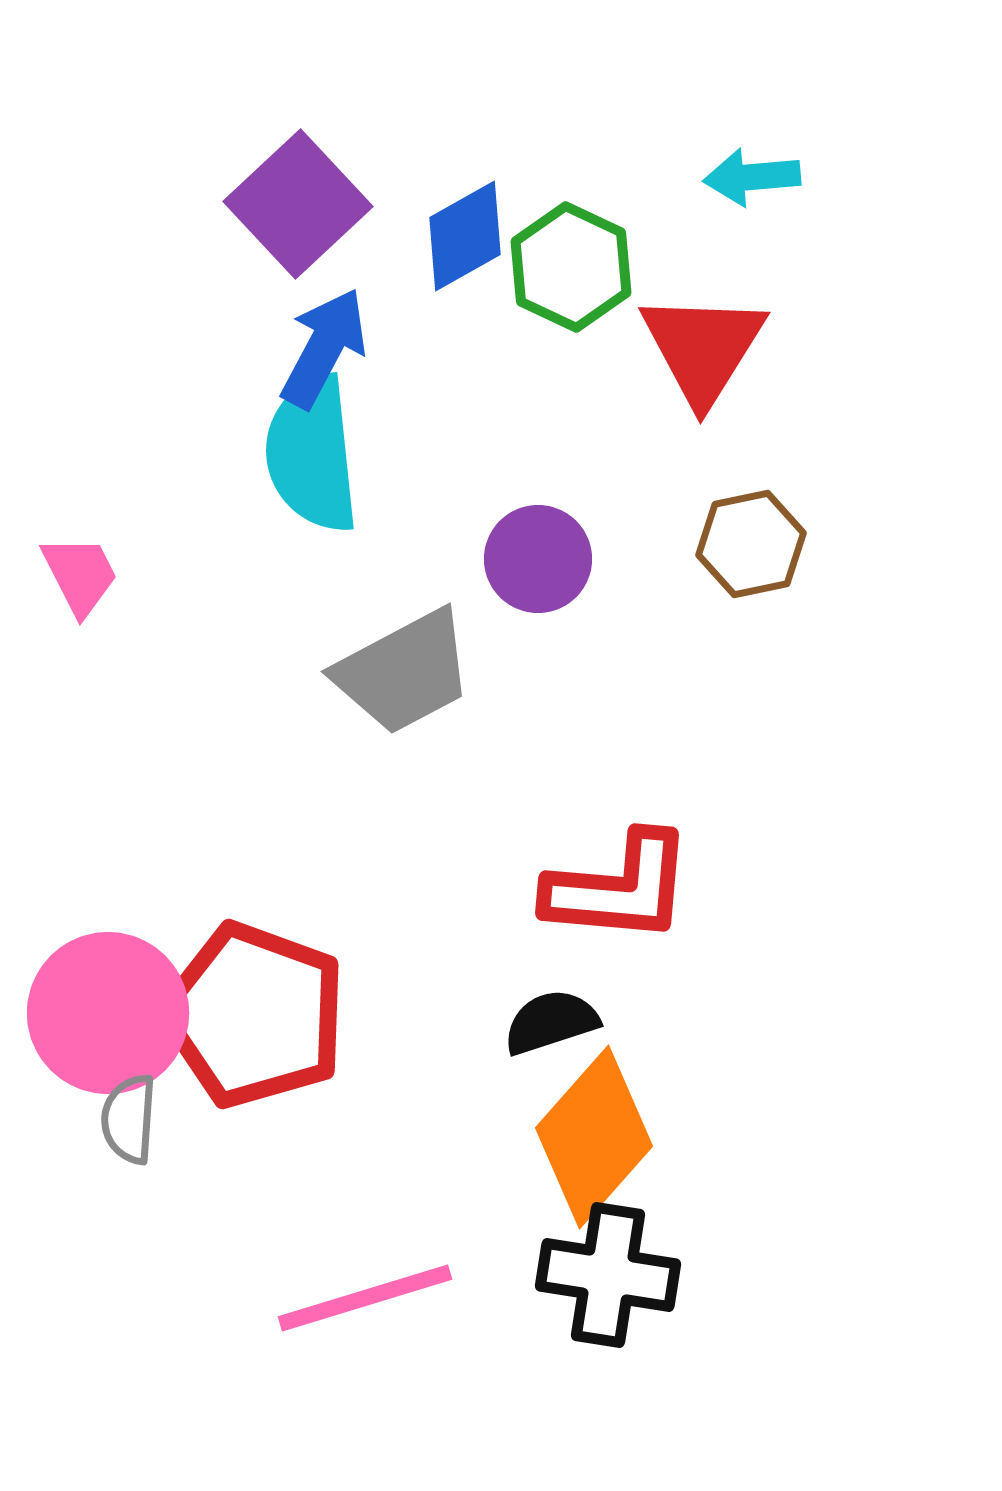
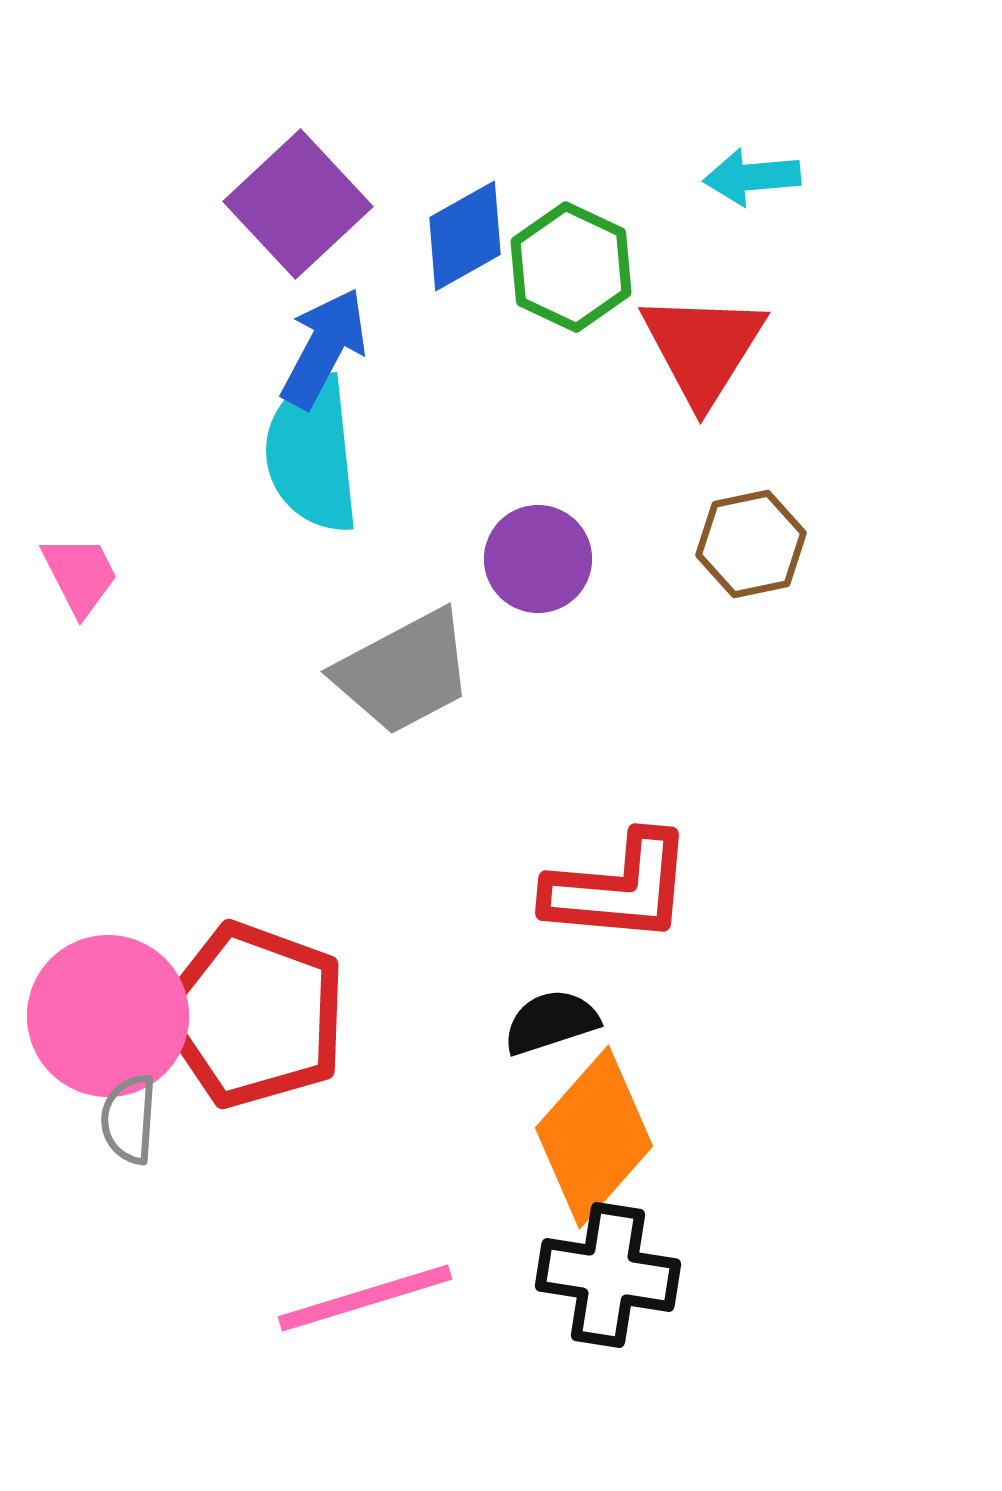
pink circle: moved 3 px down
